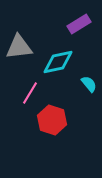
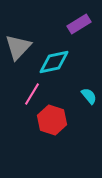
gray triangle: moved 1 px left; rotated 40 degrees counterclockwise
cyan diamond: moved 4 px left
cyan semicircle: moved 12 px down
pink line: moved 2 px right, 1 px down
